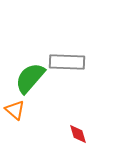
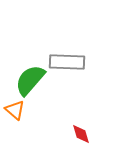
green semicircle: moved 2 px down
red diamond: moved 3 px right
